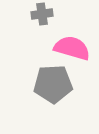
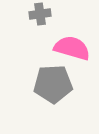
gray cross: moved 2 px left
